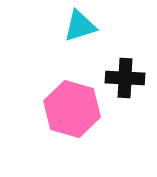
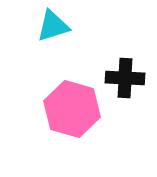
cyan triangle: moved 27 px left
